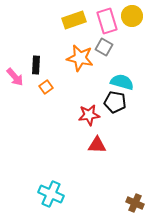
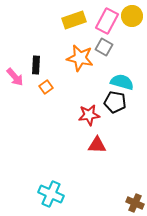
pink rectangle: rotated 45 degrees clockwise
